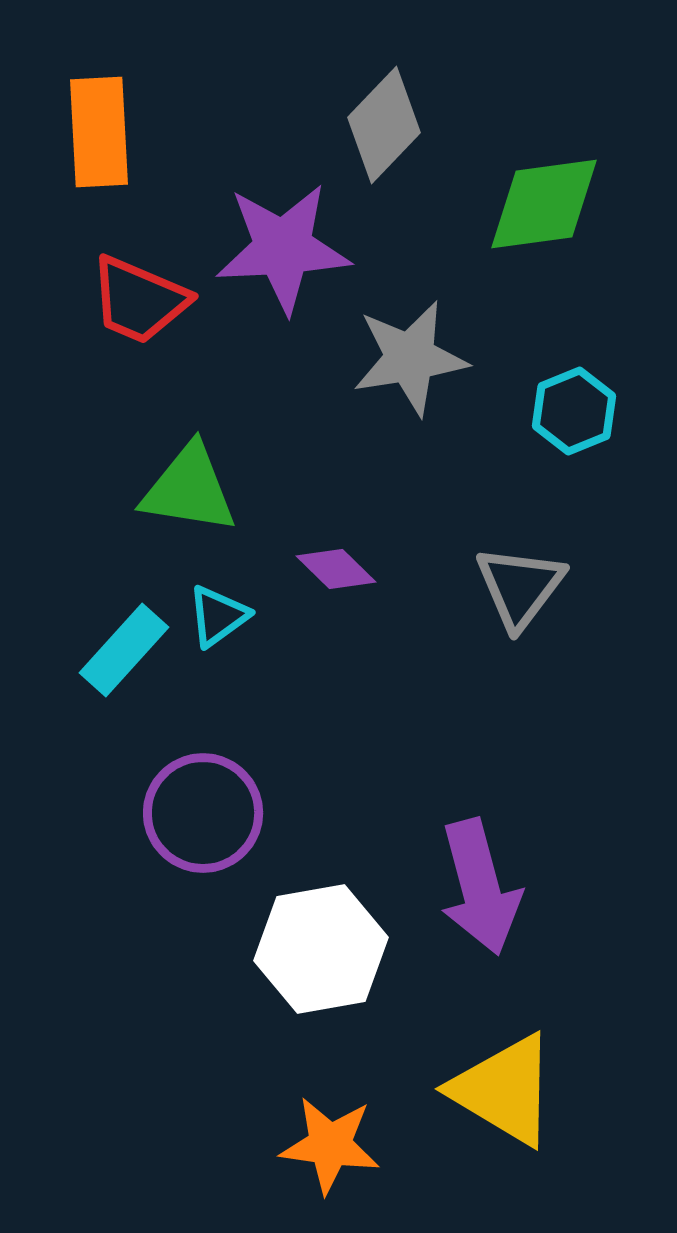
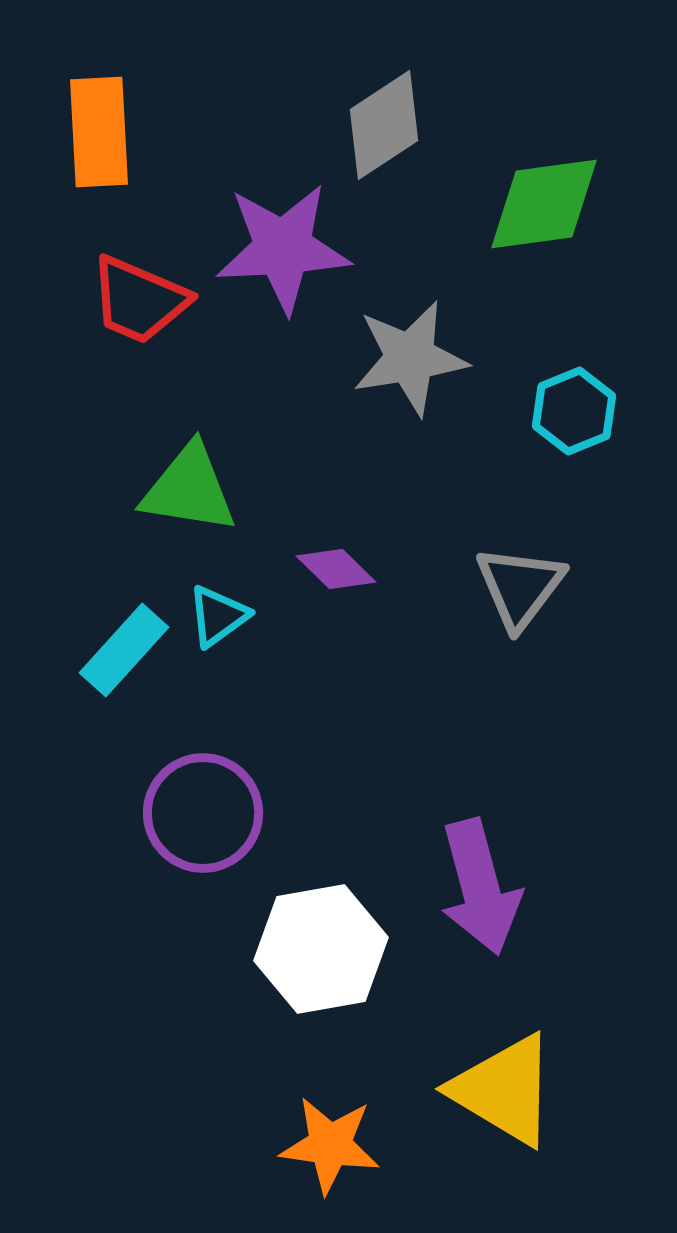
gray diamond: rotated 13 degrees clockwise
